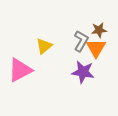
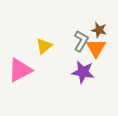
brown star: rotated 21 degrees clockwise
